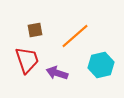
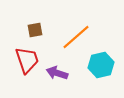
orange line: moved 1 px right, 1 px down
